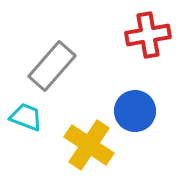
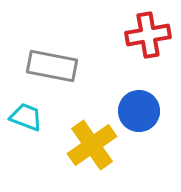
gray rectangle: rotated 60 degrees clockwise
blue circle: moved 4 px right
yellow cross: moved 3 px right; rotated 21 degrees clockwise
